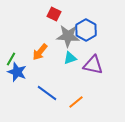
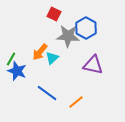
blue hexagon: moved 2 px up
cyan triangle: moved 18 px left; rotated 24 degrees counterclockwise
blue star: moved 1 px up
